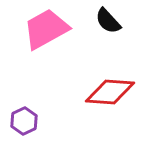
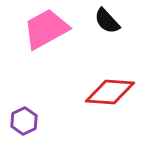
black semicircle: moved 1 px left
